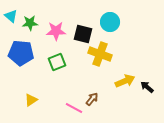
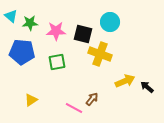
blue pentagon: moved 1 px right, 1 px up
green square: rotated 12 degrees clockwise
